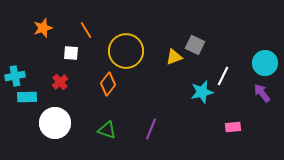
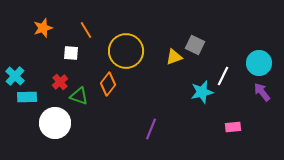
cyan circle: moved 6 px left
cyan cross: rotated 36 degrees counterclockwise
purple arrow: moved 1 px up
green triangle: moved 28 px left, 34 px up
